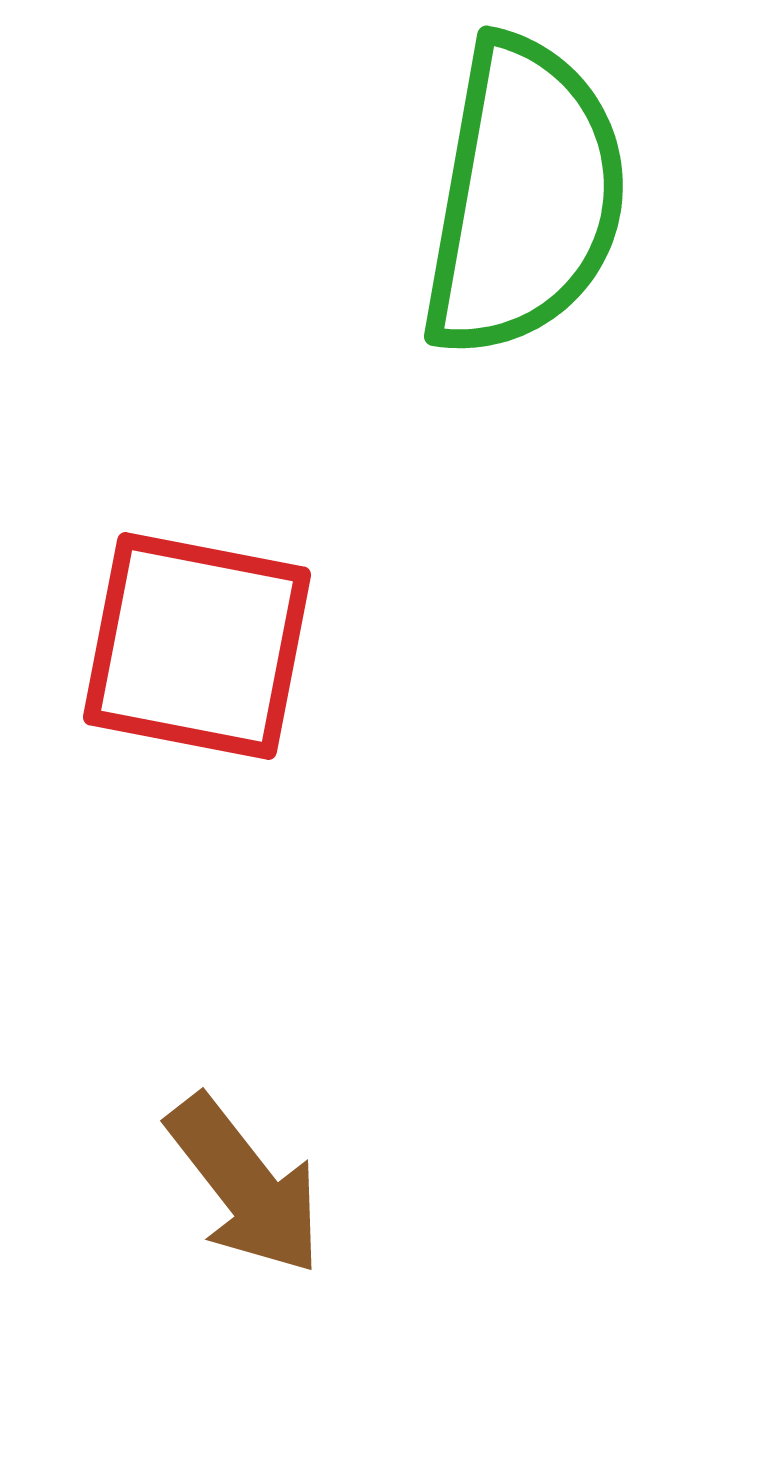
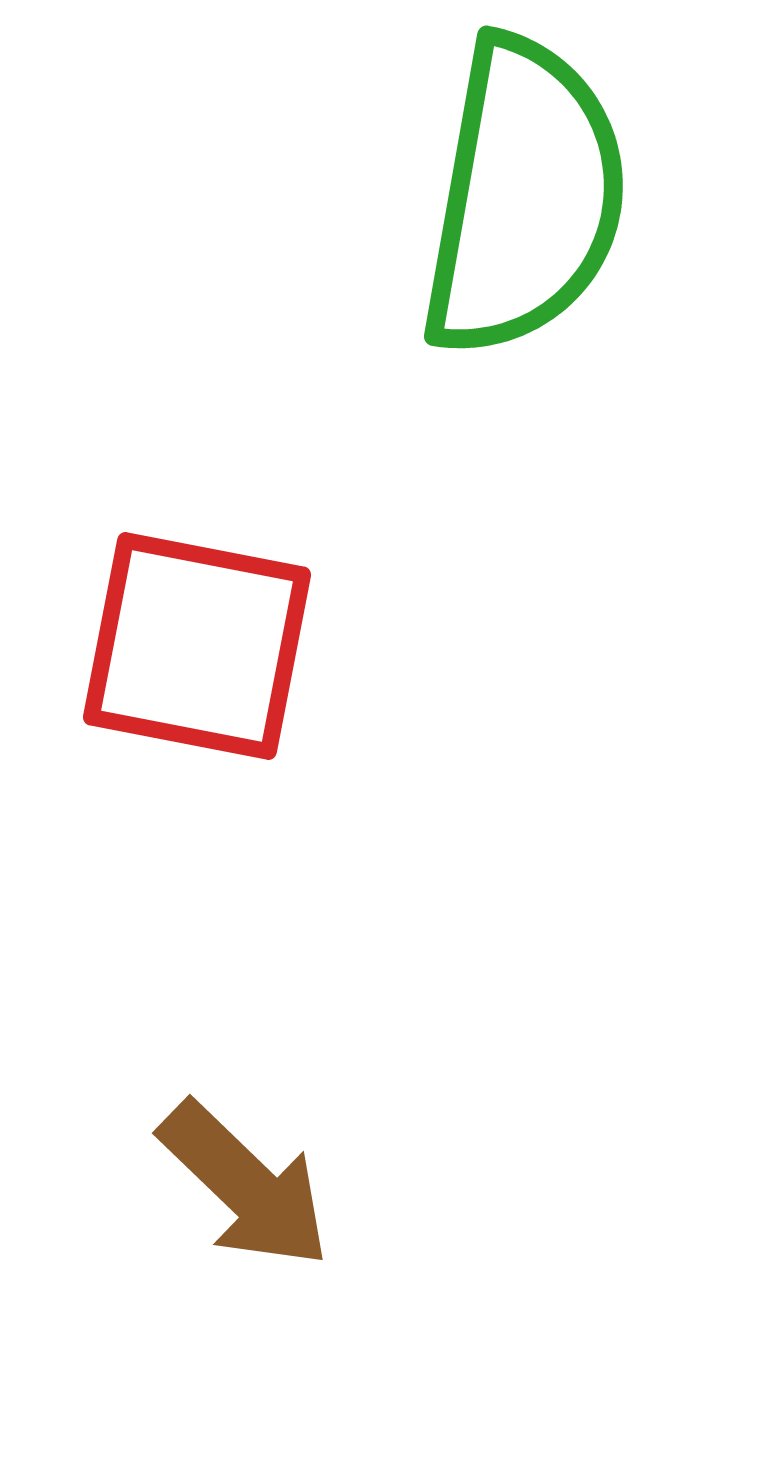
brown arrow: rotated 8 degrees counterclockwise
